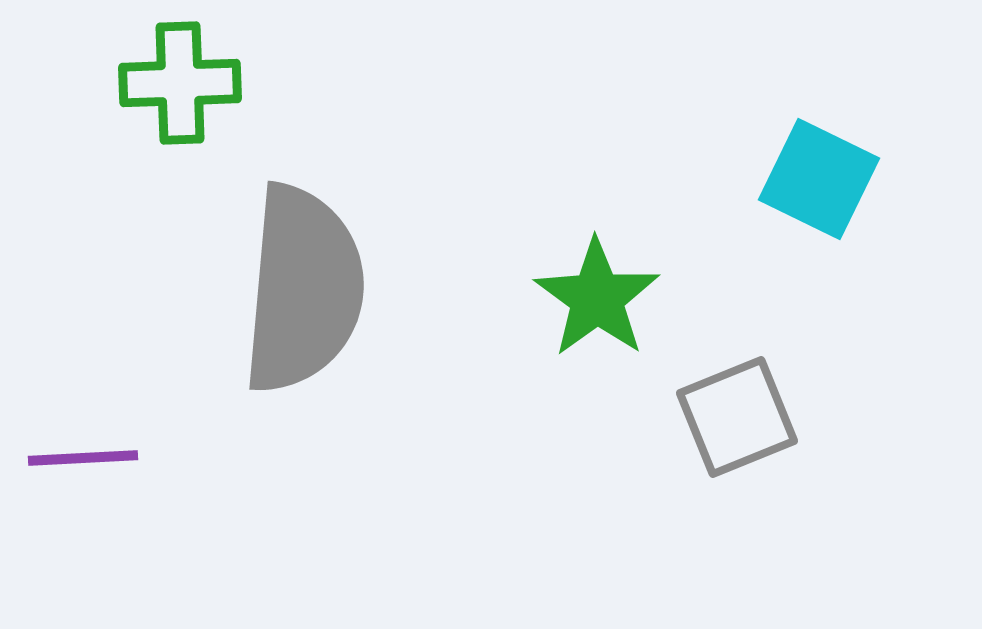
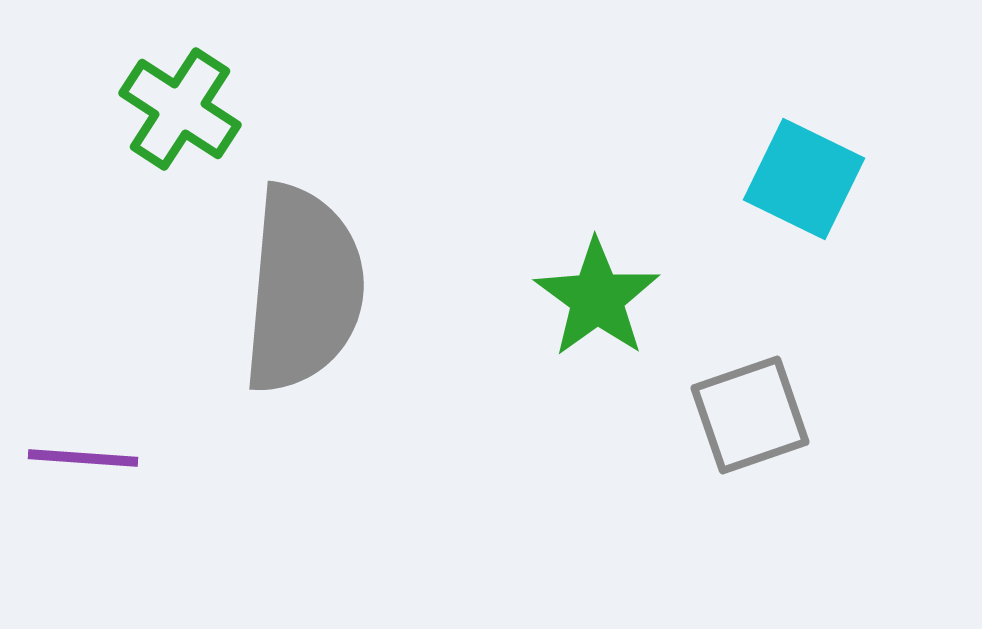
green cross: moved 26 px down; rotated 35 degrees clockwise
cyan square: moved 15 px left
gray square: moved 13 px right, 2 px up; rotated 3 degrees clockwise
purple line: rotated 7 degrees clockwise
